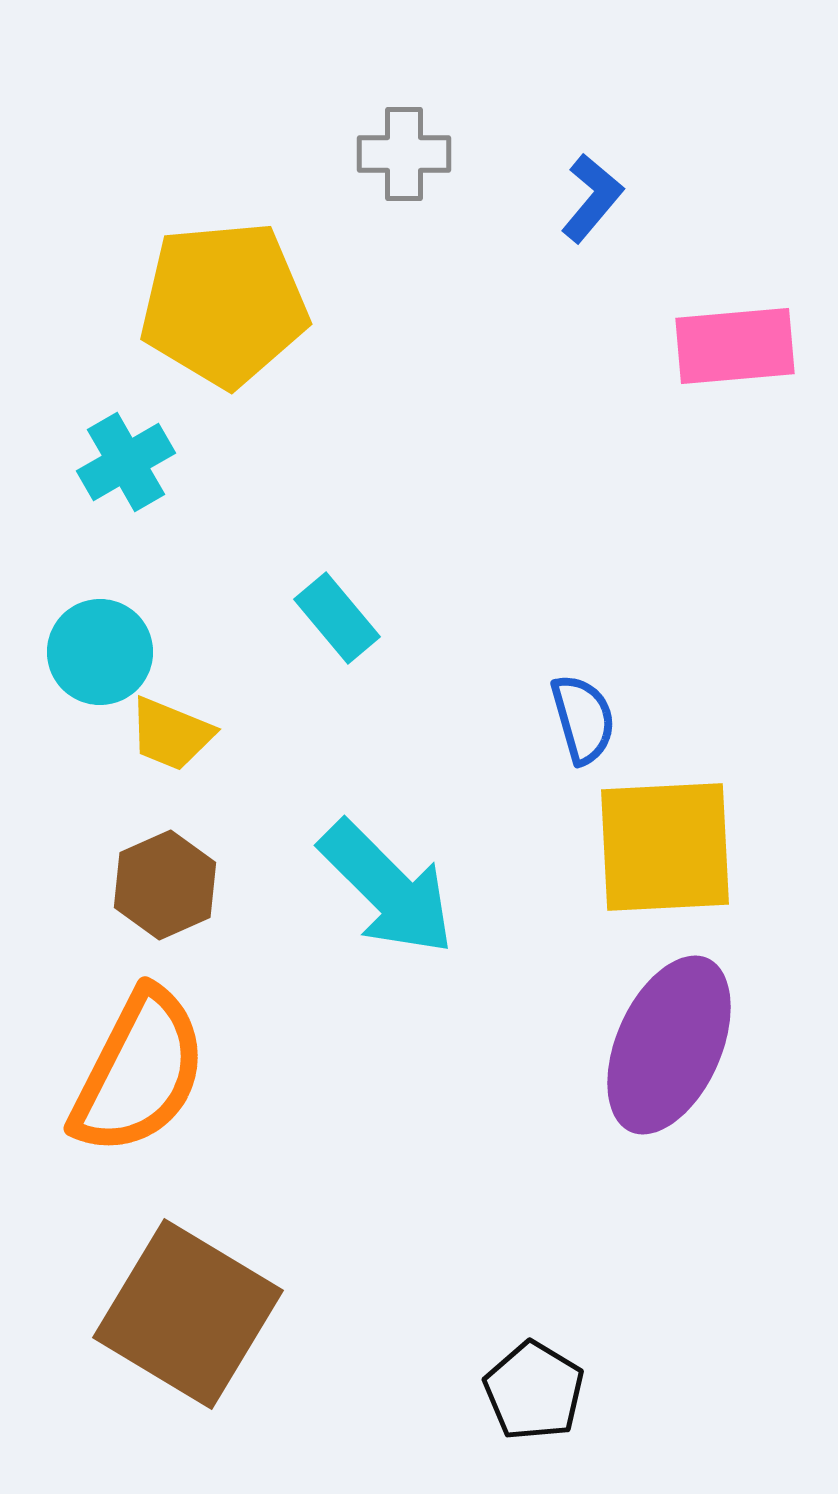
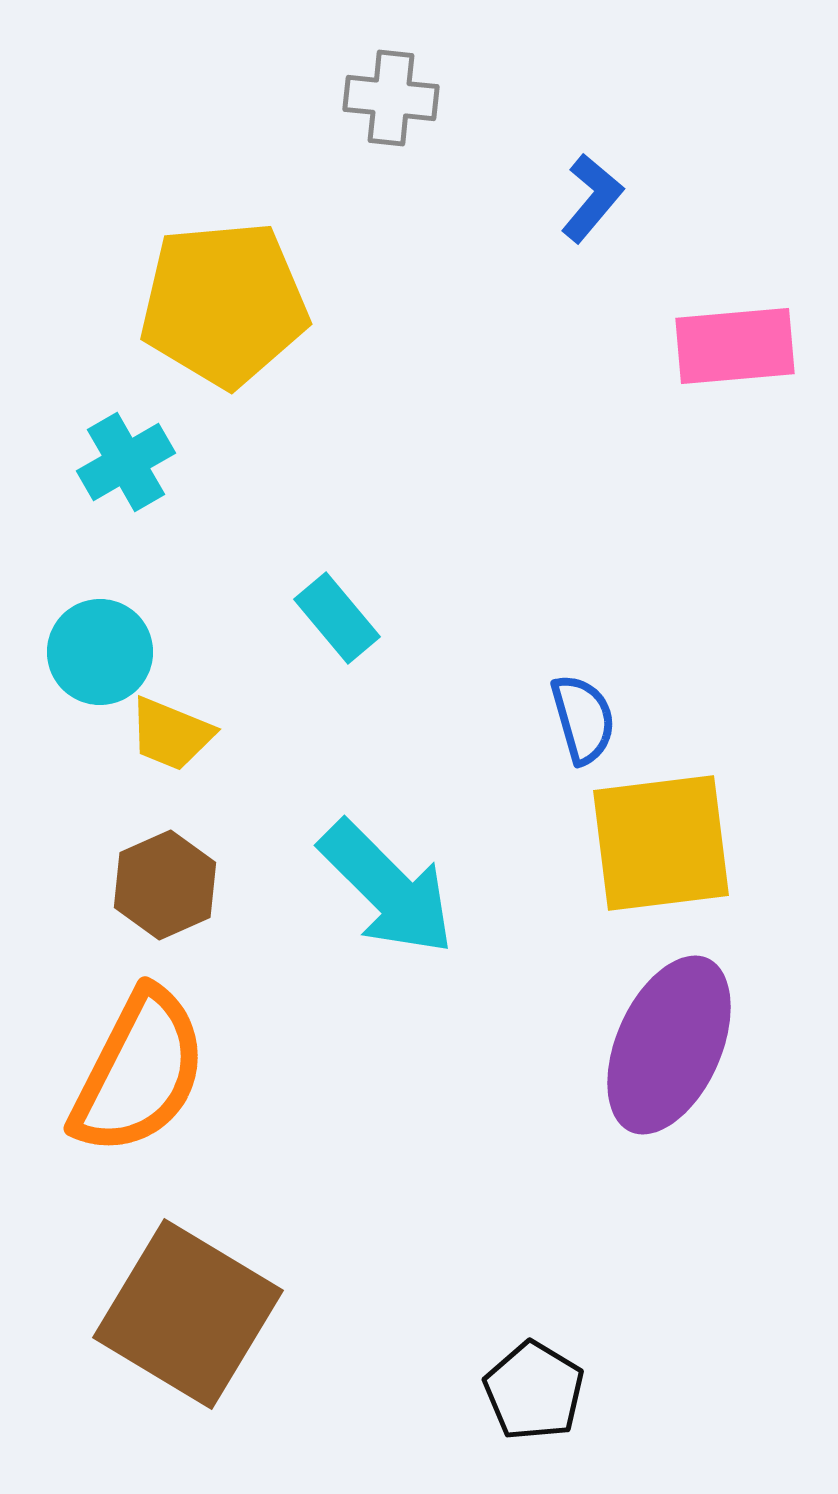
gray cross: moved 13 px left, 56 px up; rotated 6 degrees clockwise
yellow square: moved 4 px left, 4 px up; rotated 4 degrees counterclockwise
